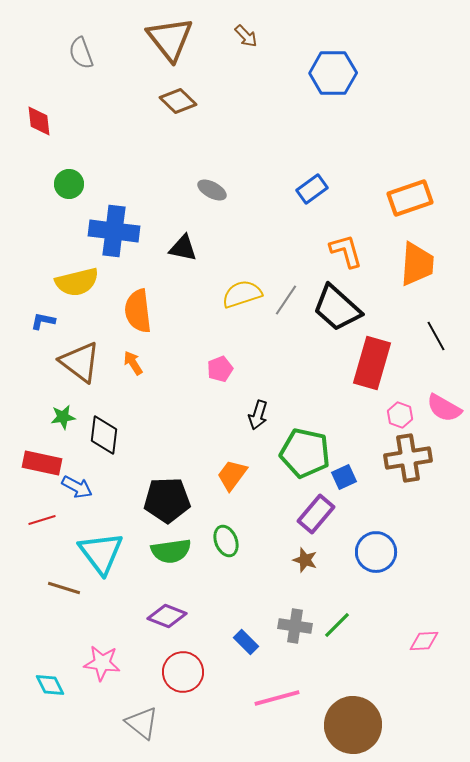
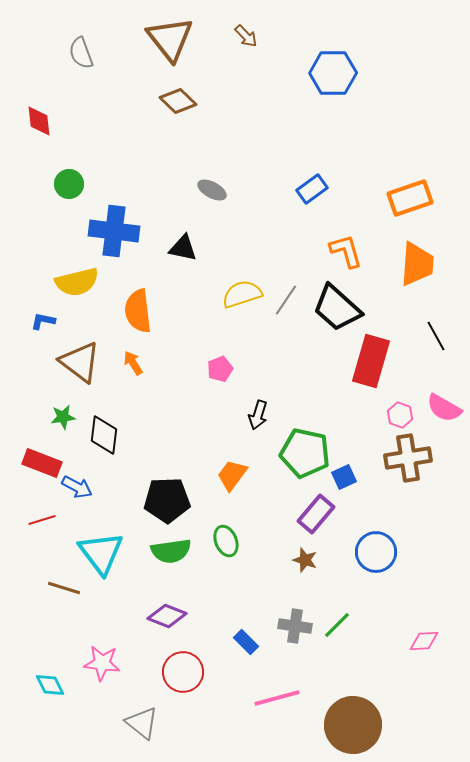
red rectangle at (372, 363): moved 1 px left, 2 px up
red rectangle at (42, 463): rotated 9 degrees clockwise
